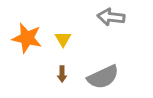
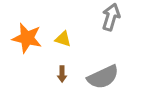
gray arrow: rotated 100 degrees clockwise
yellow triangle: rotated 42 degrees counterclockwise
